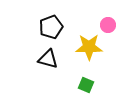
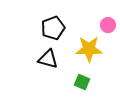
black pentagon: moved 2 px right, 1 px down
yellow star: moved 2 px down
green square: moved 4 px left, 3 px up
